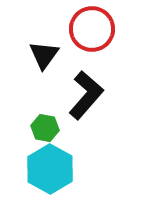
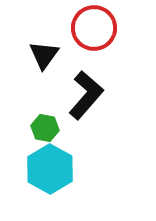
red circle: moved 2 px right, 1 px up
